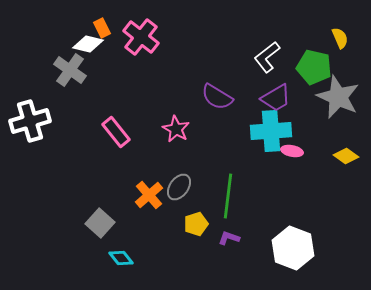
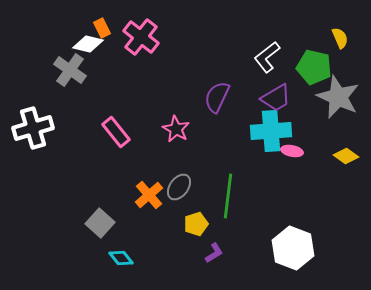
purple semicircle: rotated 84 degrees clockwise
white cross: moved 3 px right, 7 px down
purple L-shape: moved 15 px left, 15 px down; rotated 130 degrees clockwise
